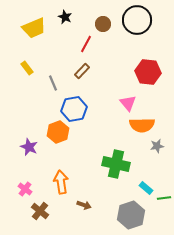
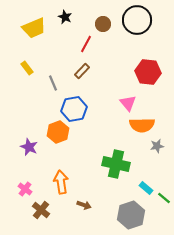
green line: rotated 48 degrees clockwise
brown cross: moved 1 px right, 1 px up
